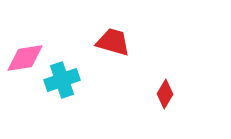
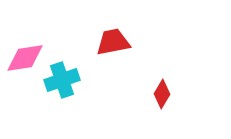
red trapezoid: rotated 27 degrees counterclockwise
red diamond: moved 3 px left
